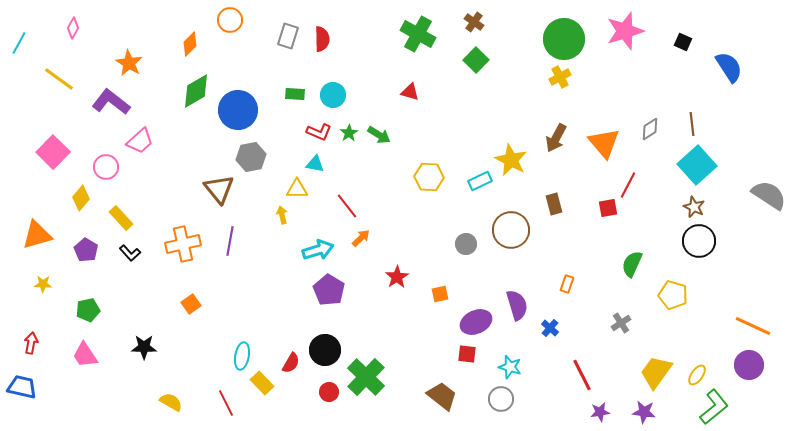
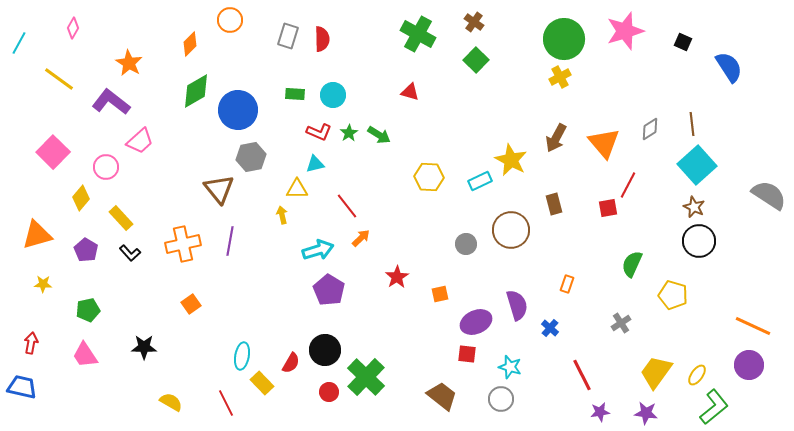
cyan triangle at (315, 164): rotated 24 degrees counterclockwise
purple star at (644, 412): moved 2 px right, 1 px down
